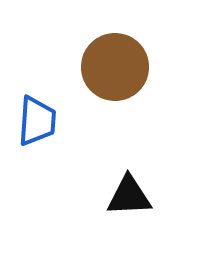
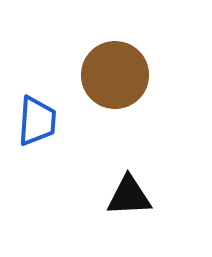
brown circle: moved 8 px down
